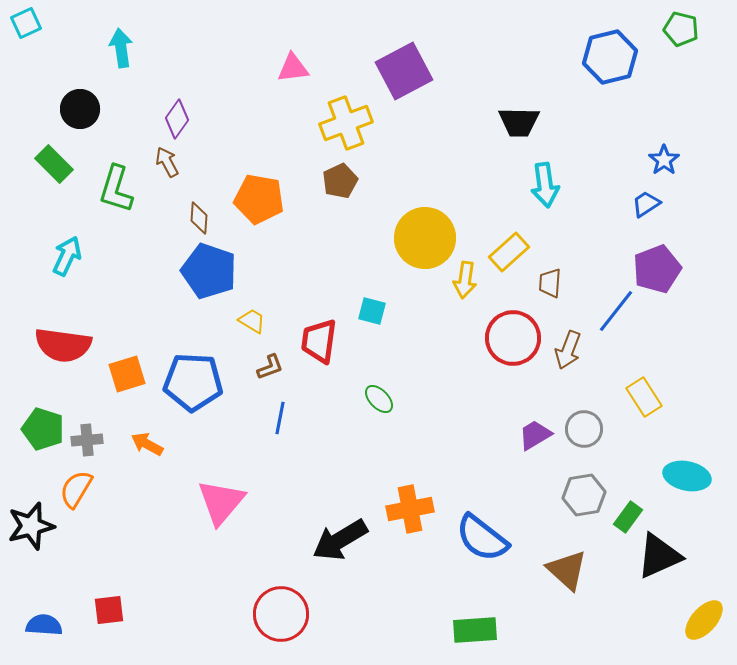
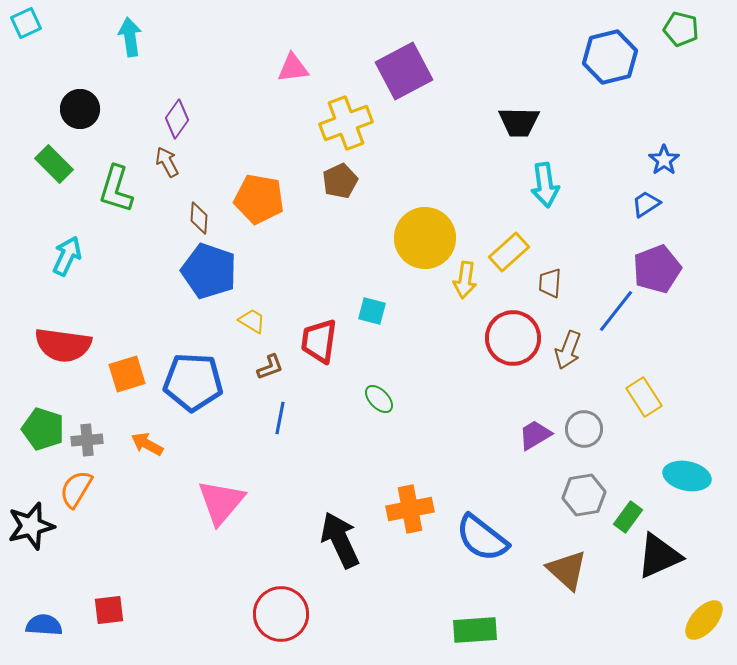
cyan arrow at (121, 48): moved 9 px right, 11 px up
black arrow at (340, 540): rotated 96 degrees clockwise
